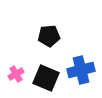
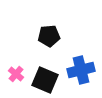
pink cross: rotated 21 degrees counterclockwise
black square: moved 1 px left, 2 px down
